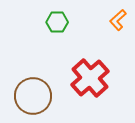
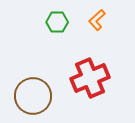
orange L-shape: moved 21 px left
red cross: rotated 18 degrees clockwise
